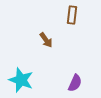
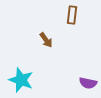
purple semicircle: moved 13 px right; rotated 78 degrees clockwise
